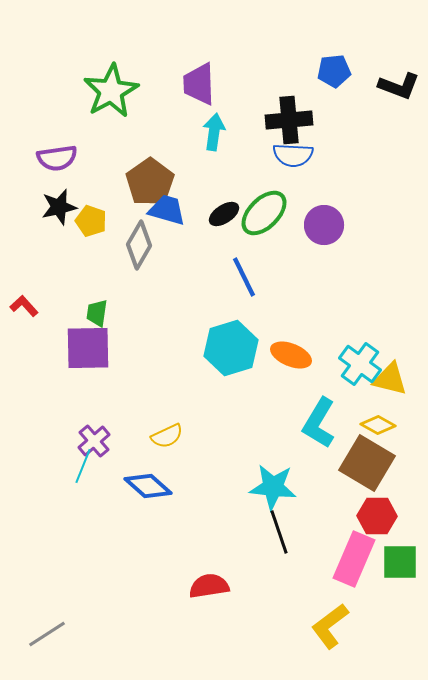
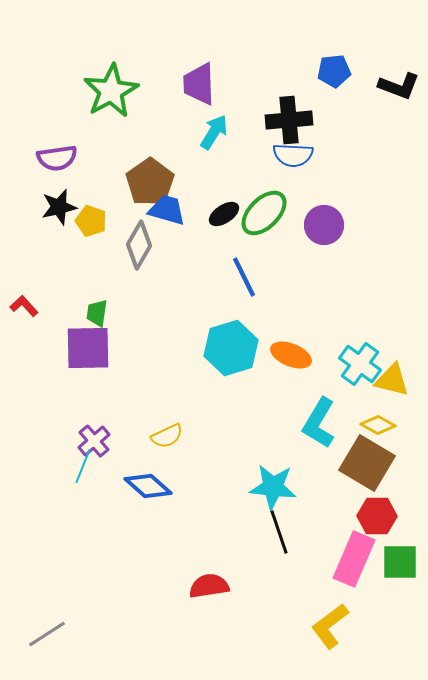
cyan arrow: rotated 24 degrees clockwise
yellow triangle: moved 2 px right, 1 px down
